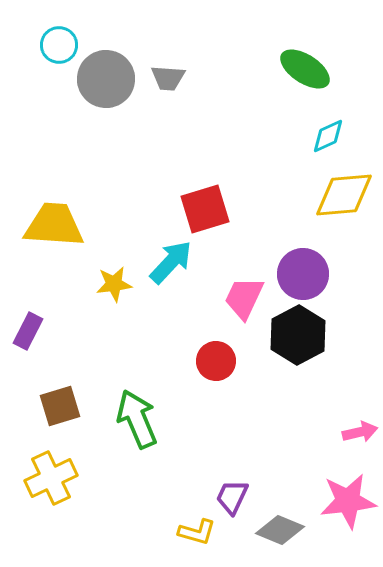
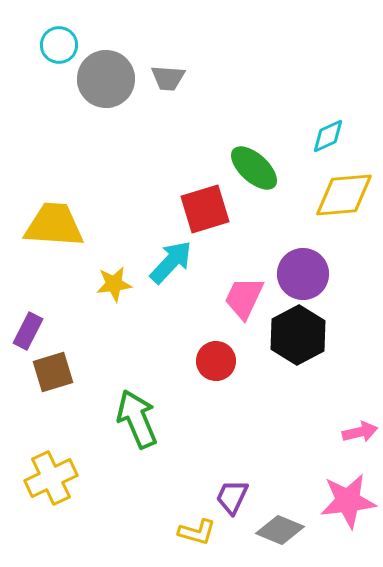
green ellipse: moved 51 px left, 99 px down; rotated 9 degrees clockwise
brown square: moved 7 px left, 34 px up
